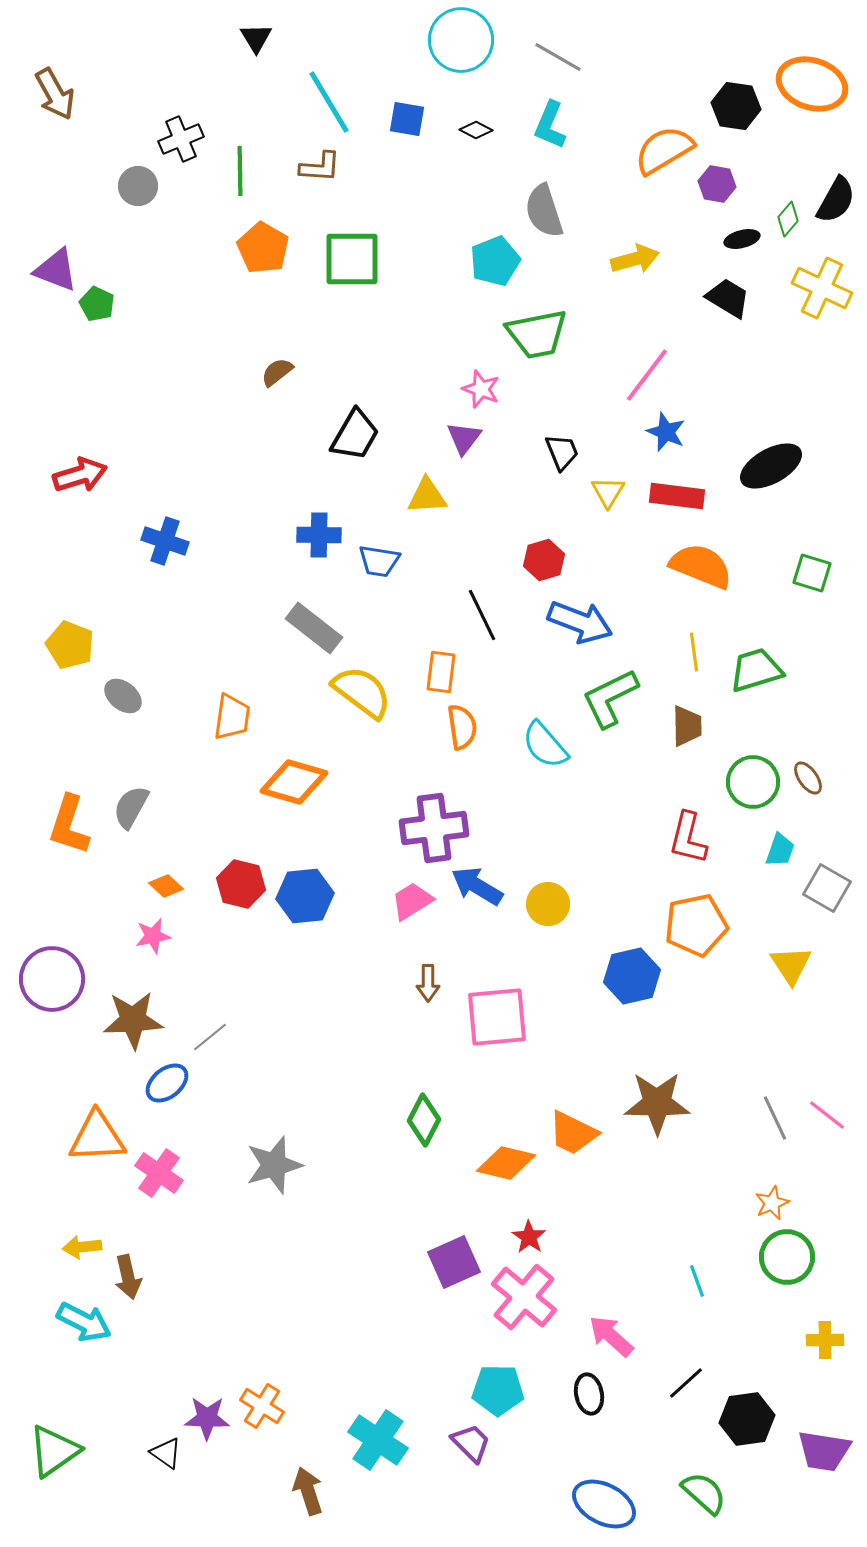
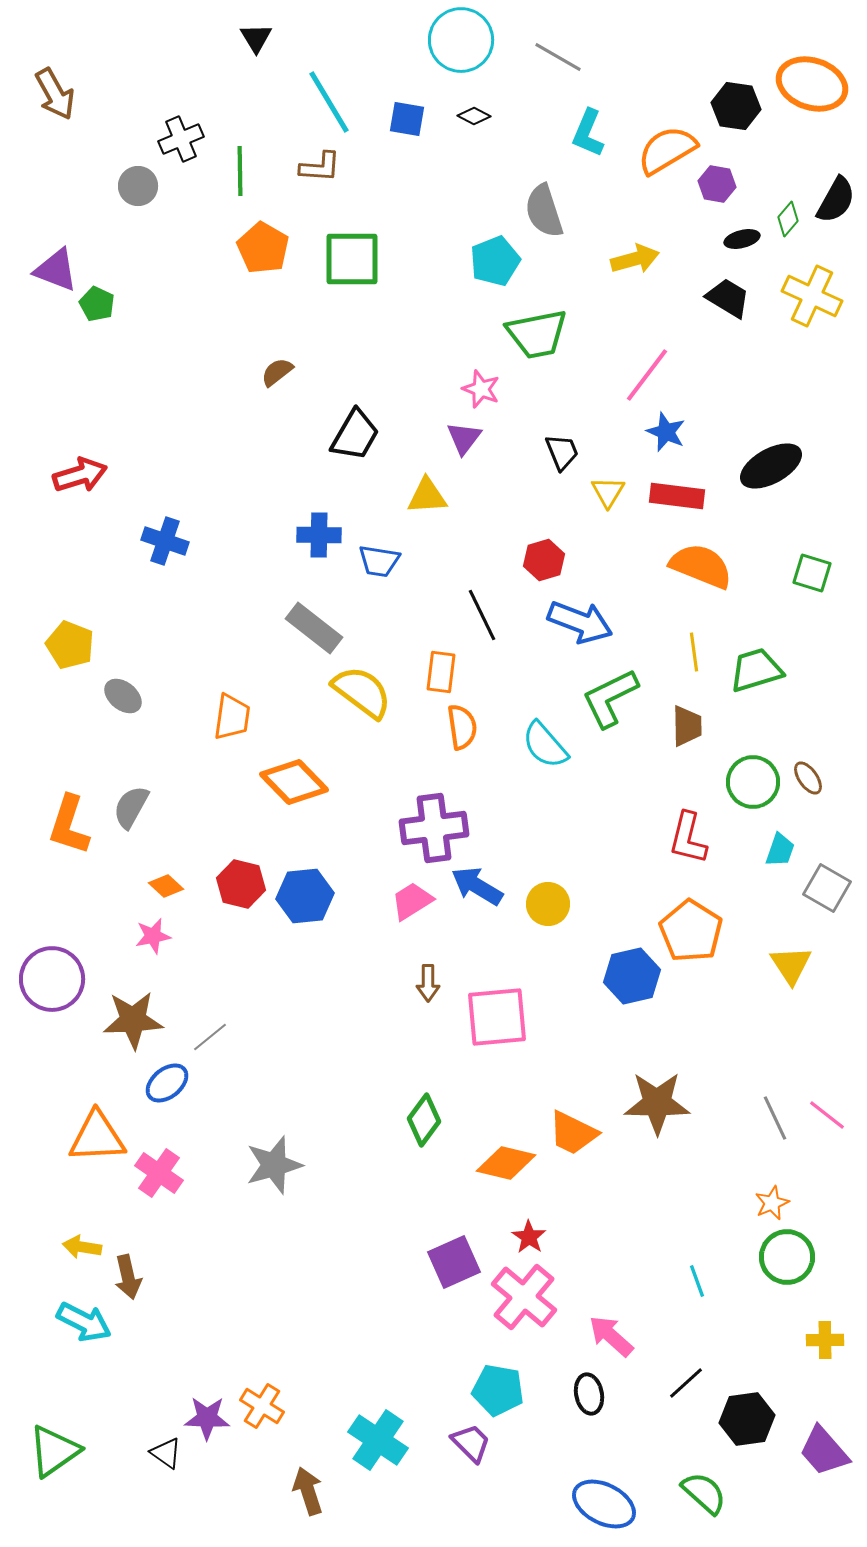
cyan L-shape at (550, 125): moved 38 px right, 8 px down
black diamond at (476, 130): moved 2 px left, 14 px up
orange semicircle at (664, 150): moved 3 px right
yellow cross at (822, 288): moved 10 px left, 8 px down
orange diamond at (294, 782): rotated 30 degrees clockwise
orange pentagon at (696, 925): moved 5 px left, 6 px down; rotated 28 degrees counterclockwise
green diamond at (424, 1120): rotated 9 degrees clockwise
yellow arrow at (82, 1247): rotated 15 degrees clockwise
cyan pentagon at (498, 1390): rotated 9 degrees clockwise
purple trapezoid at (824, 1451): rotated 40 degrees clockwise
